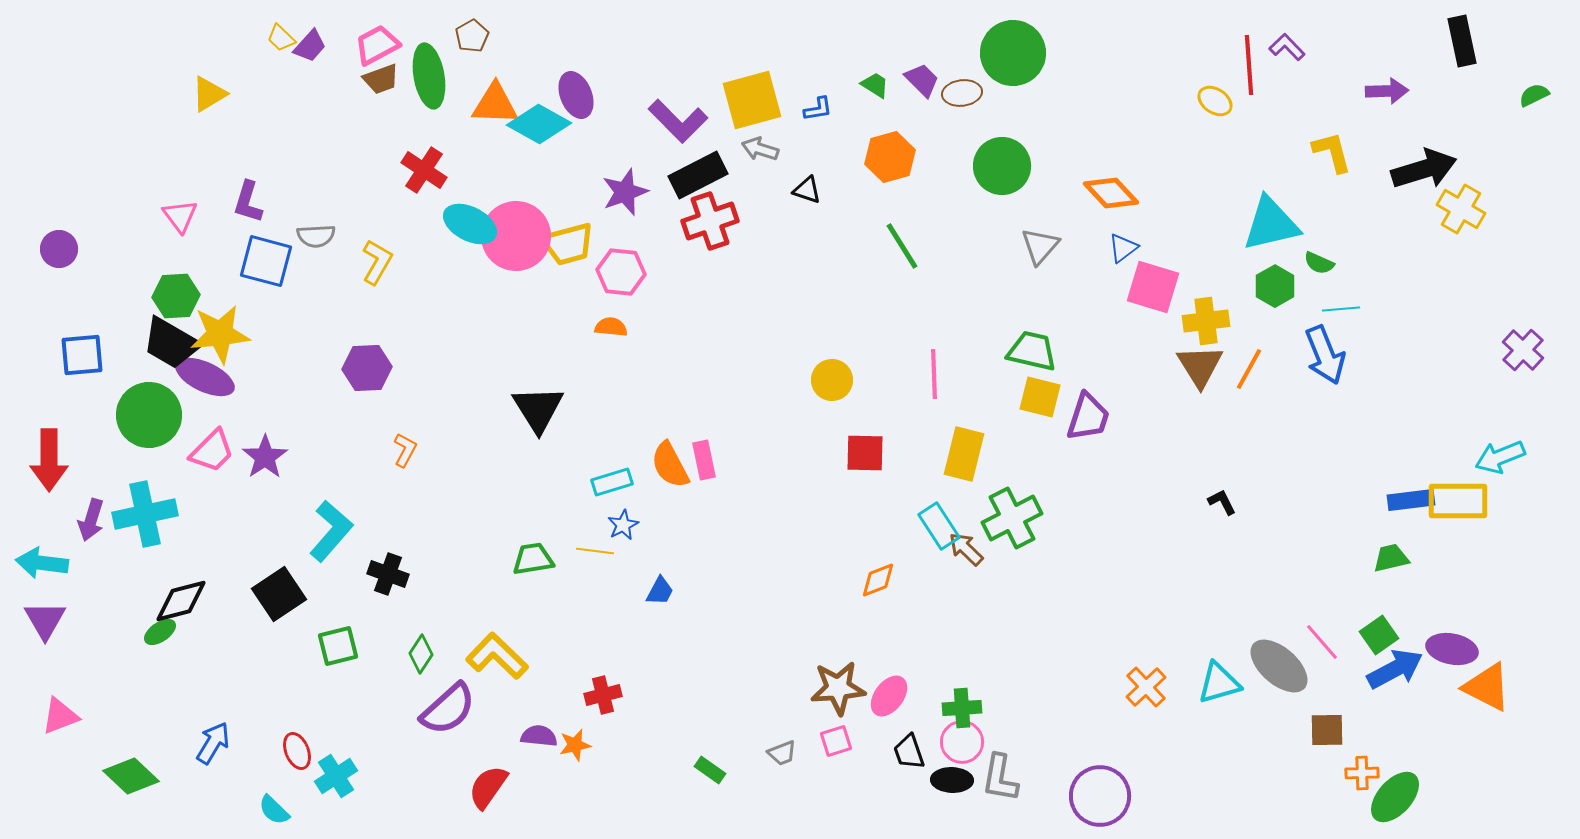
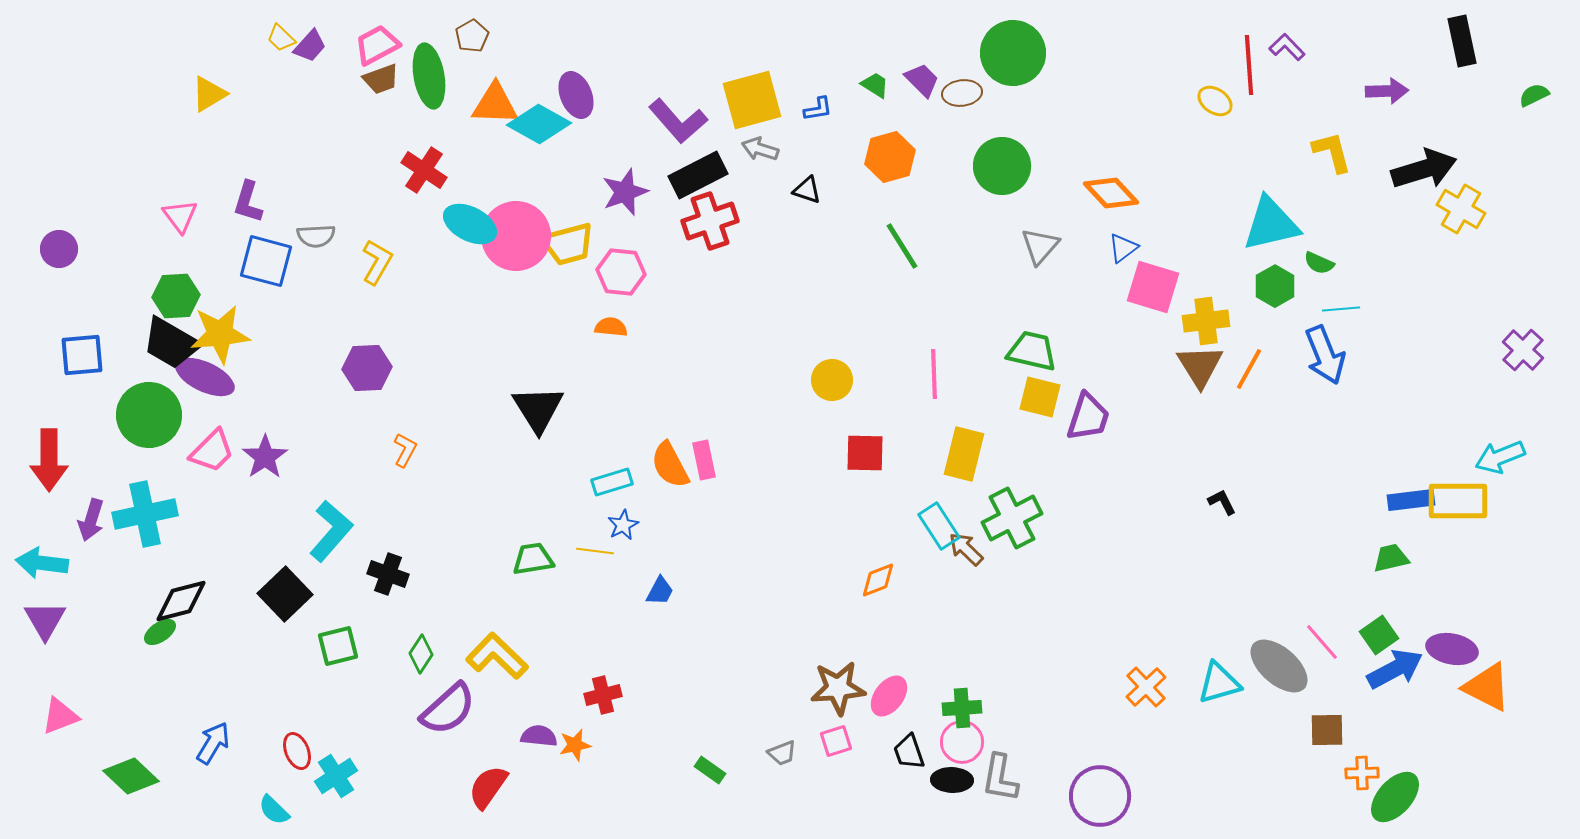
purple L-shape at (678, 121): rotated 4 degrees clockwise
black square at (279, 594): moved 6 px right; rotated 10 degrees counterclockwise
